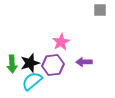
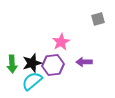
gray square: moved 2 px left, 9 px down; rotated 16 degrees counterclockwise
black star: moved 2 px right
